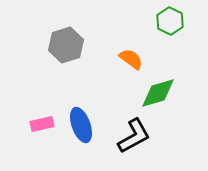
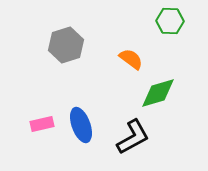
green hexagon: rotated 24 degrees counterclockwise
black L-shape: moved 1 px left, 1 px down
